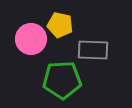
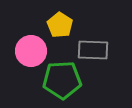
yellow pentagon: rotated 20 degrees clockwise
pink circle: moved 12 px down
